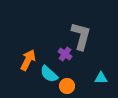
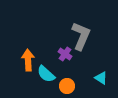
gray L-shape: rotated 8 degrees clockwise
orange arrow: rotated 30 degrees counterclockwise
cyan semicircle: moved 3 px left
cyan triangle: rotated 32 degrees clockwise
